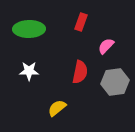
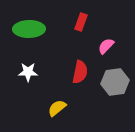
white star: moved 1 px left, 1 px down
